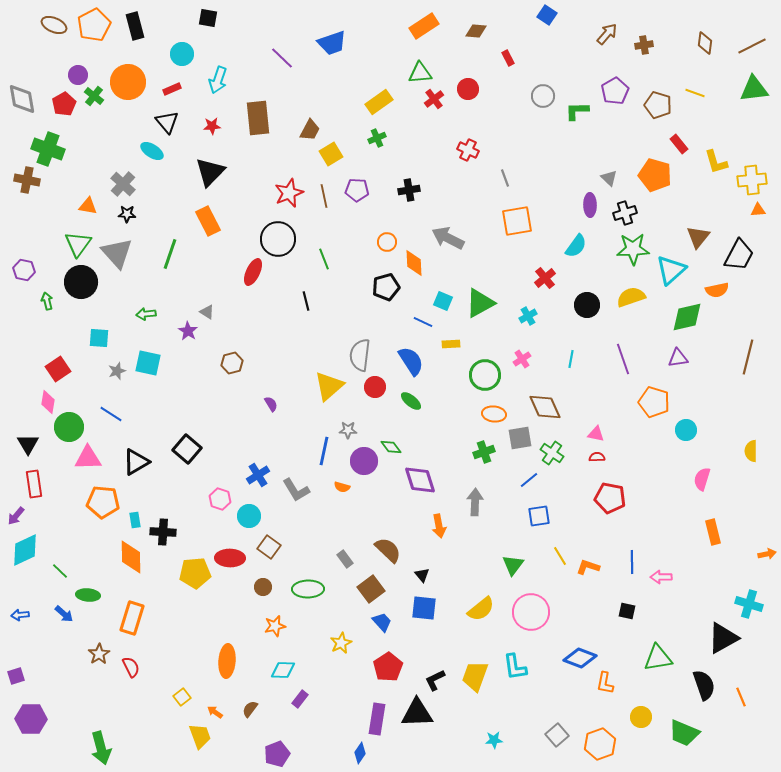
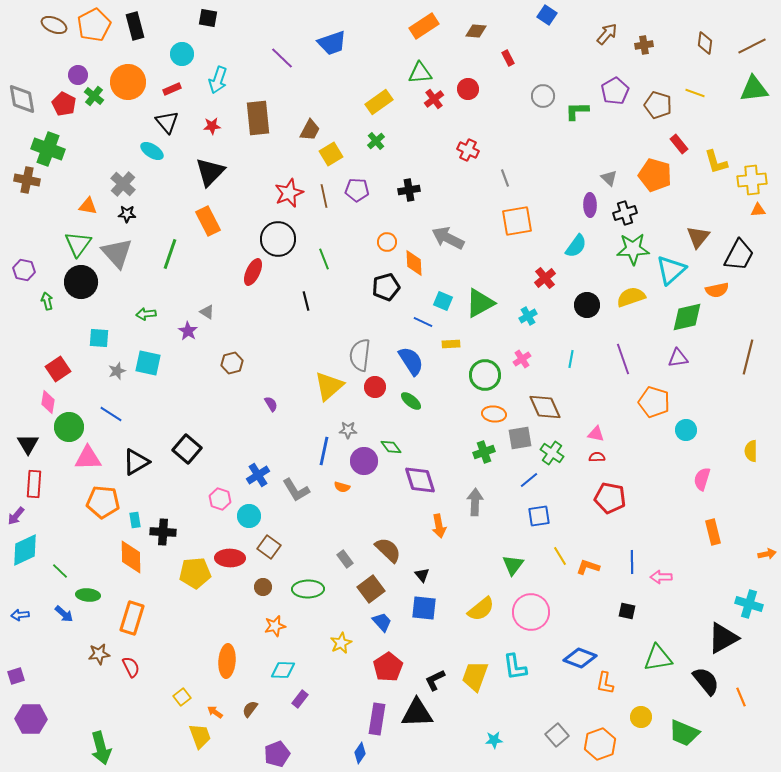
red pentagon at (64, 104): rotated 15 degrees counterclockwise
green cross at (377, 138): moved 1 px left, 3 px down; rotated 18 degrees counterclockwise
red rectangle at (34, 484): rotated 12 degrees clockwise
brown star at (99, 654): rotated 25 degrees clockwise
black semicircle at (704, 685): moved 2 px right, 4 px up; rotated 20 degrees counterclockwise
